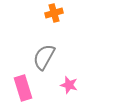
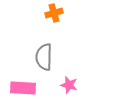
gray semicircle: rotated 28 degrees counterclockwise
pink rectangle: rotated 70 degrees counterclockwise
